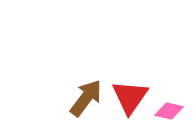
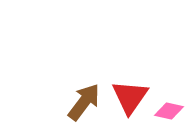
brown arrow: moved 2 px left, 4 px down
